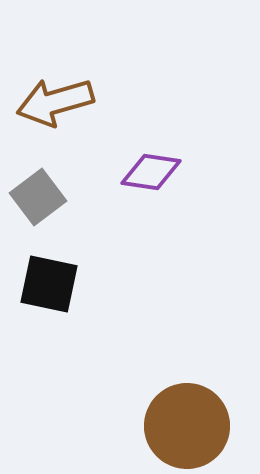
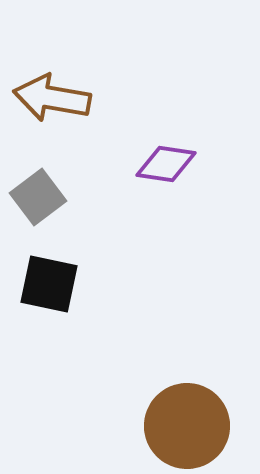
brown arrow: moved 3 px left, 4 px up; rotated 26 degrees clockwise
purple diamond: moved 15 px right, 8 px up
